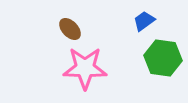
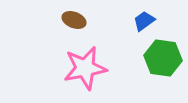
brown ellipse: moved 4 px right, 9 px up; rotated 25 degrees counterclockwise
pink star: rotated 12 degrees counterclockwise
